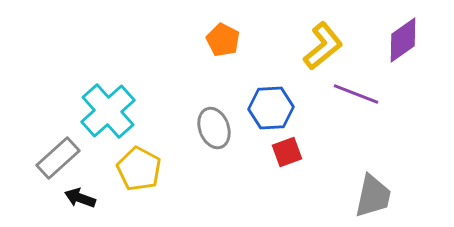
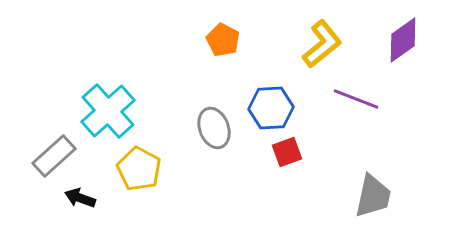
yellow L-shape: moved 1 px left, 2 px up
purple line: moved 5 px down
gray rectangle: moved 4 px left, 2 px up
